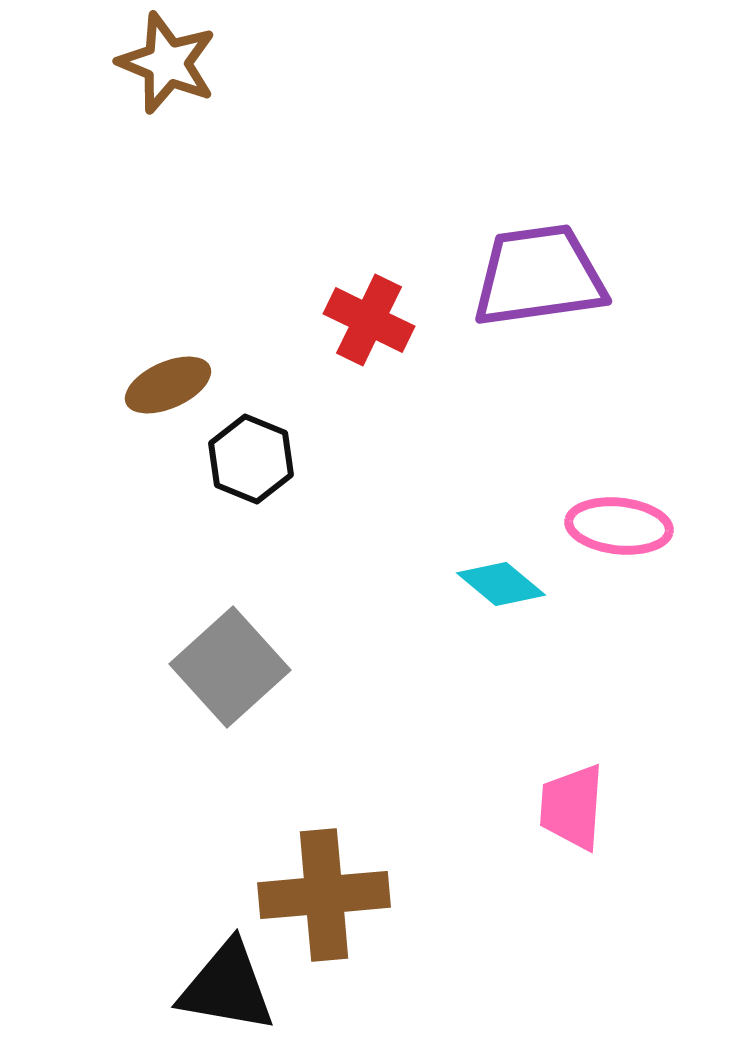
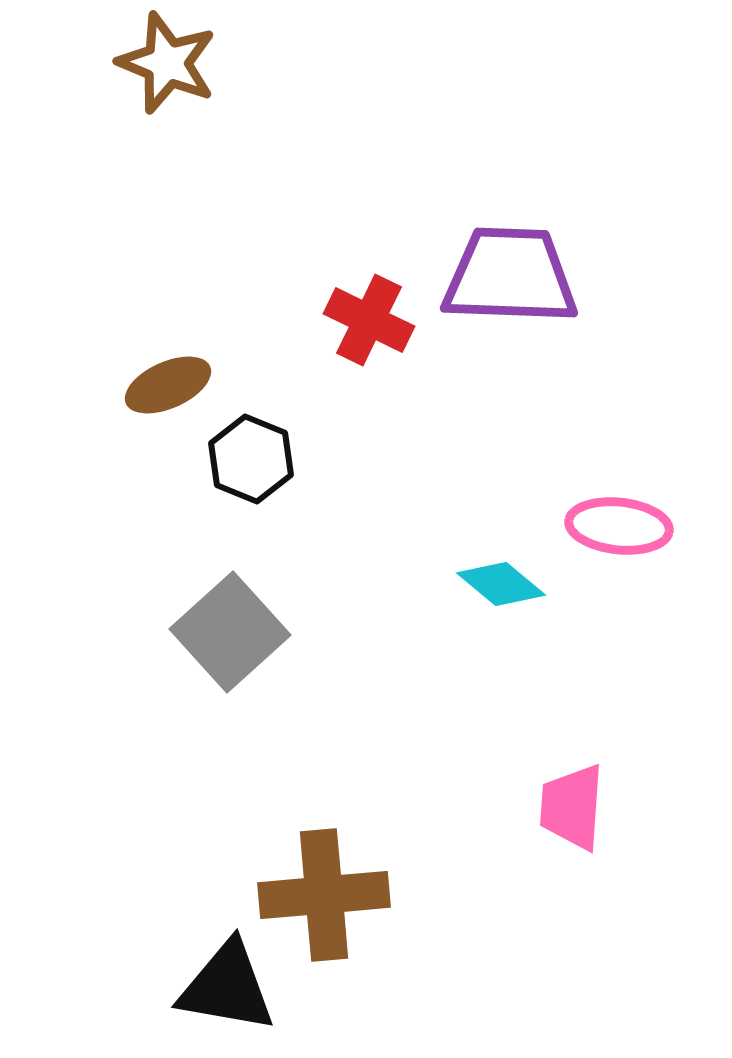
purple trapezoid: moved 29 px left; rotated 10 degrees clockwise
gray square: moved 35 px up
